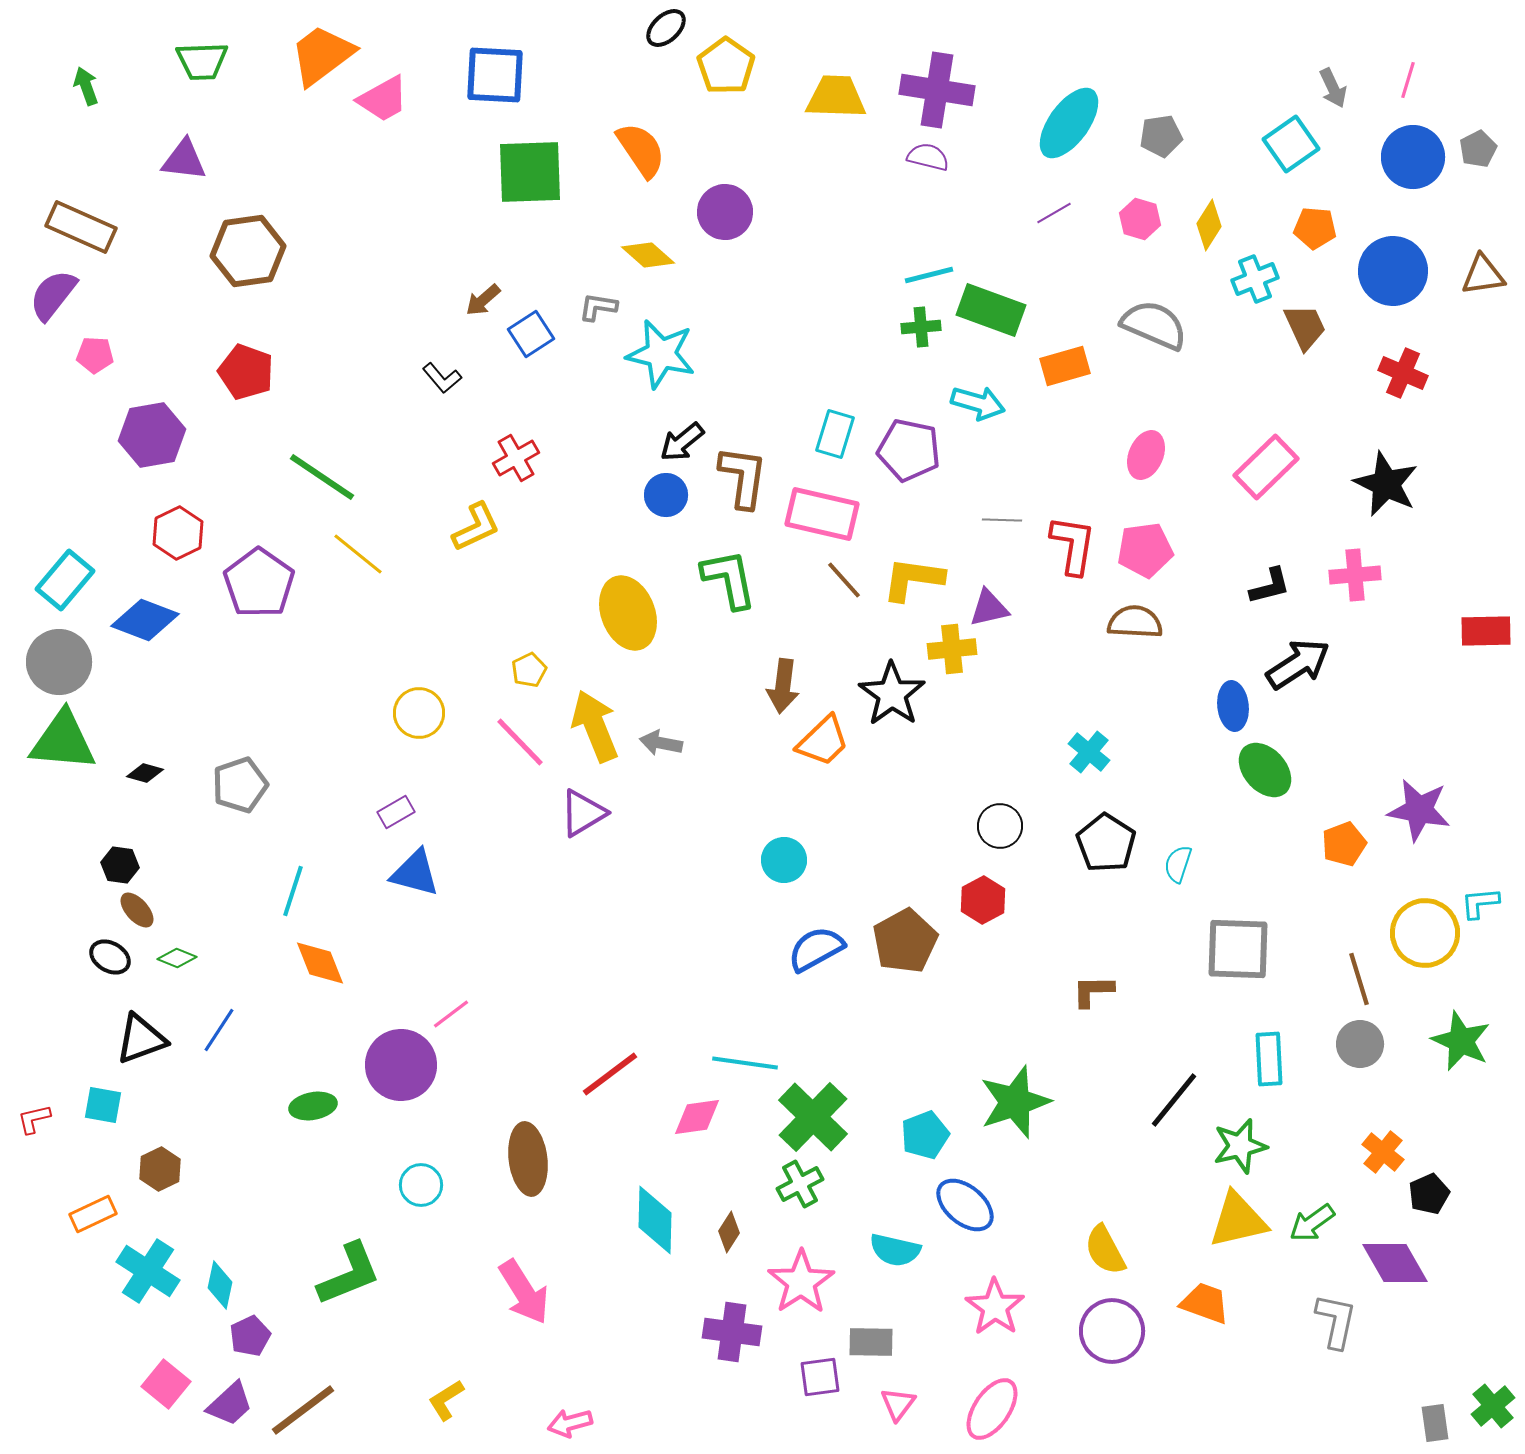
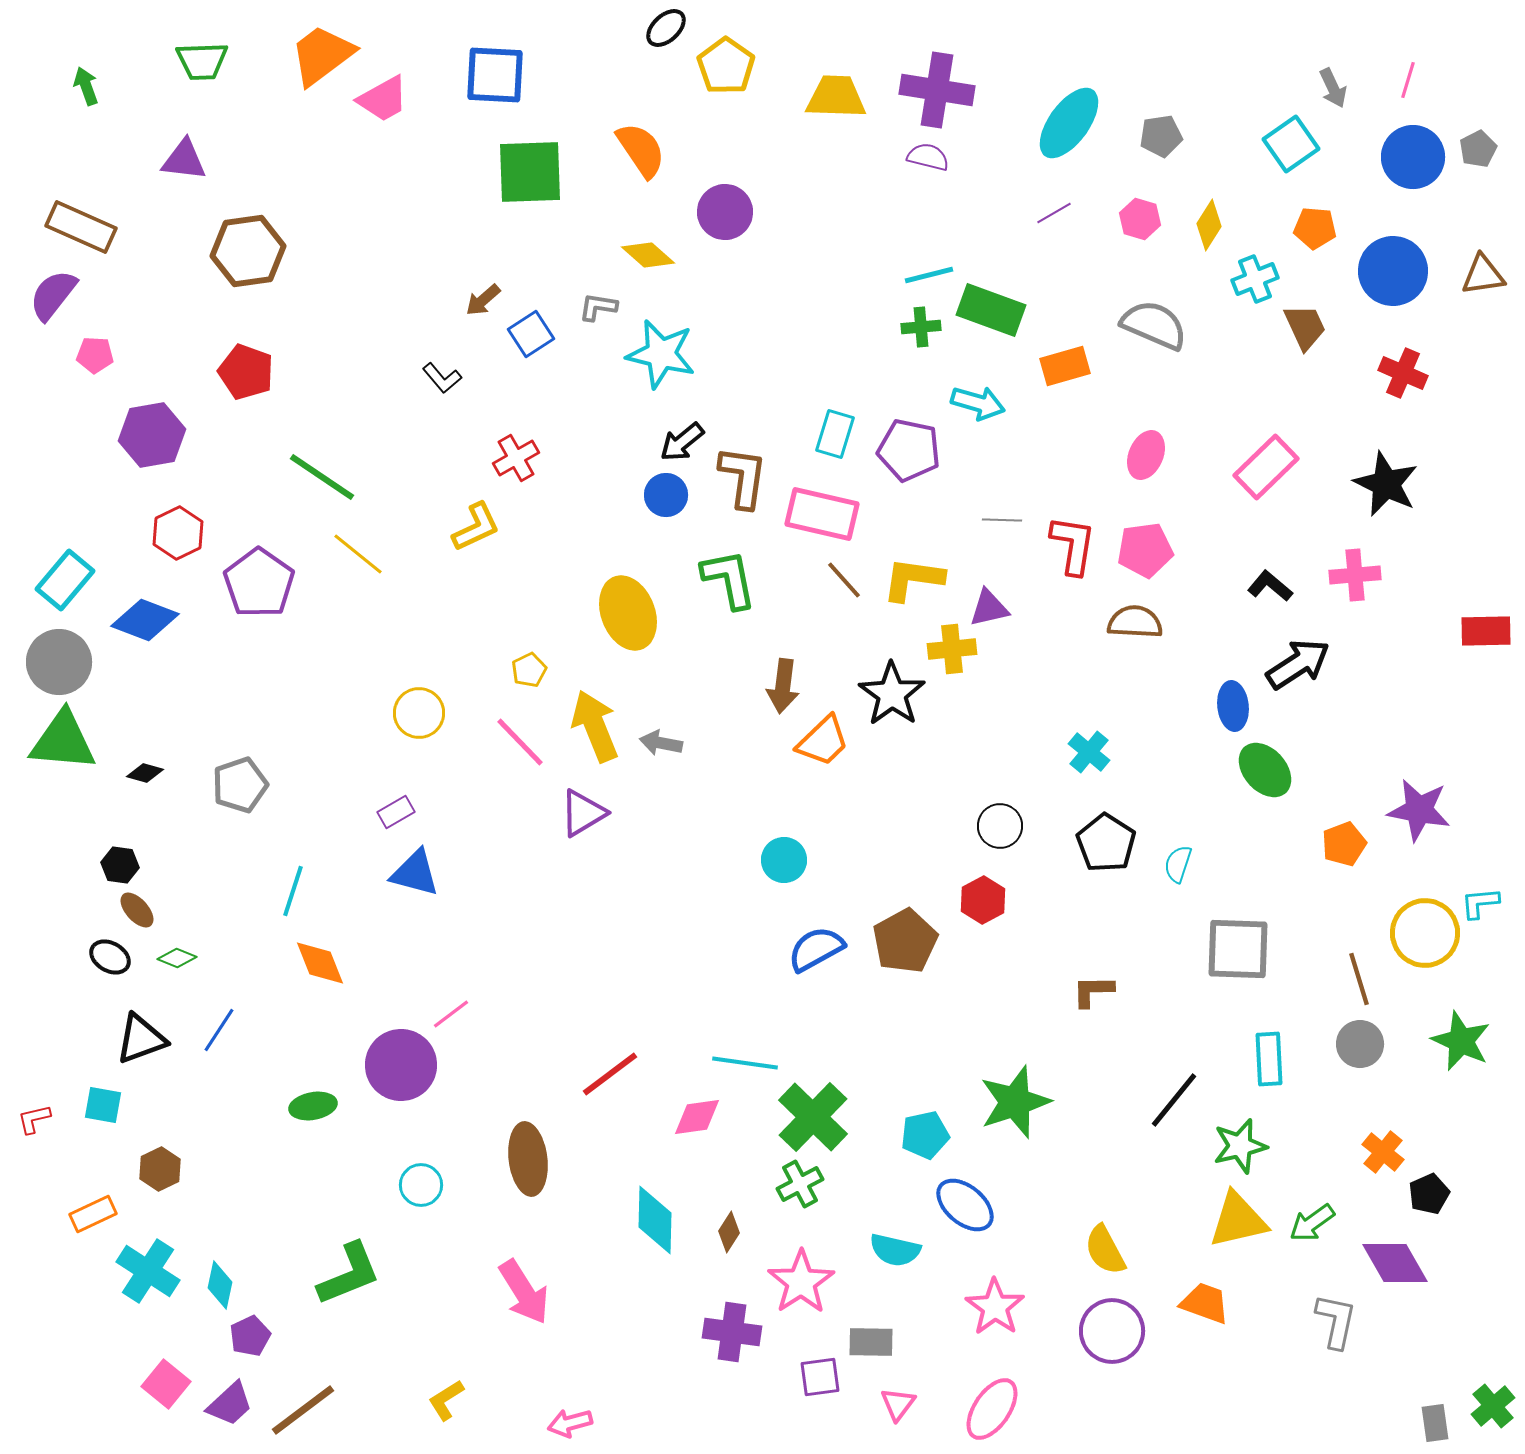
black L-shape at (1270, 586): rotated 126 degrees counterclockwise
cyan pentagon at (925, 1135): rotated 9 degrees clockwise
